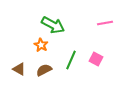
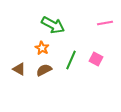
orange star: moved 1 px right, 3 px down
